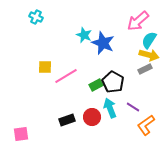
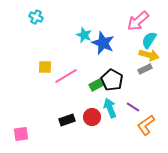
black pentagon: moved 1 px left, 2 px up
